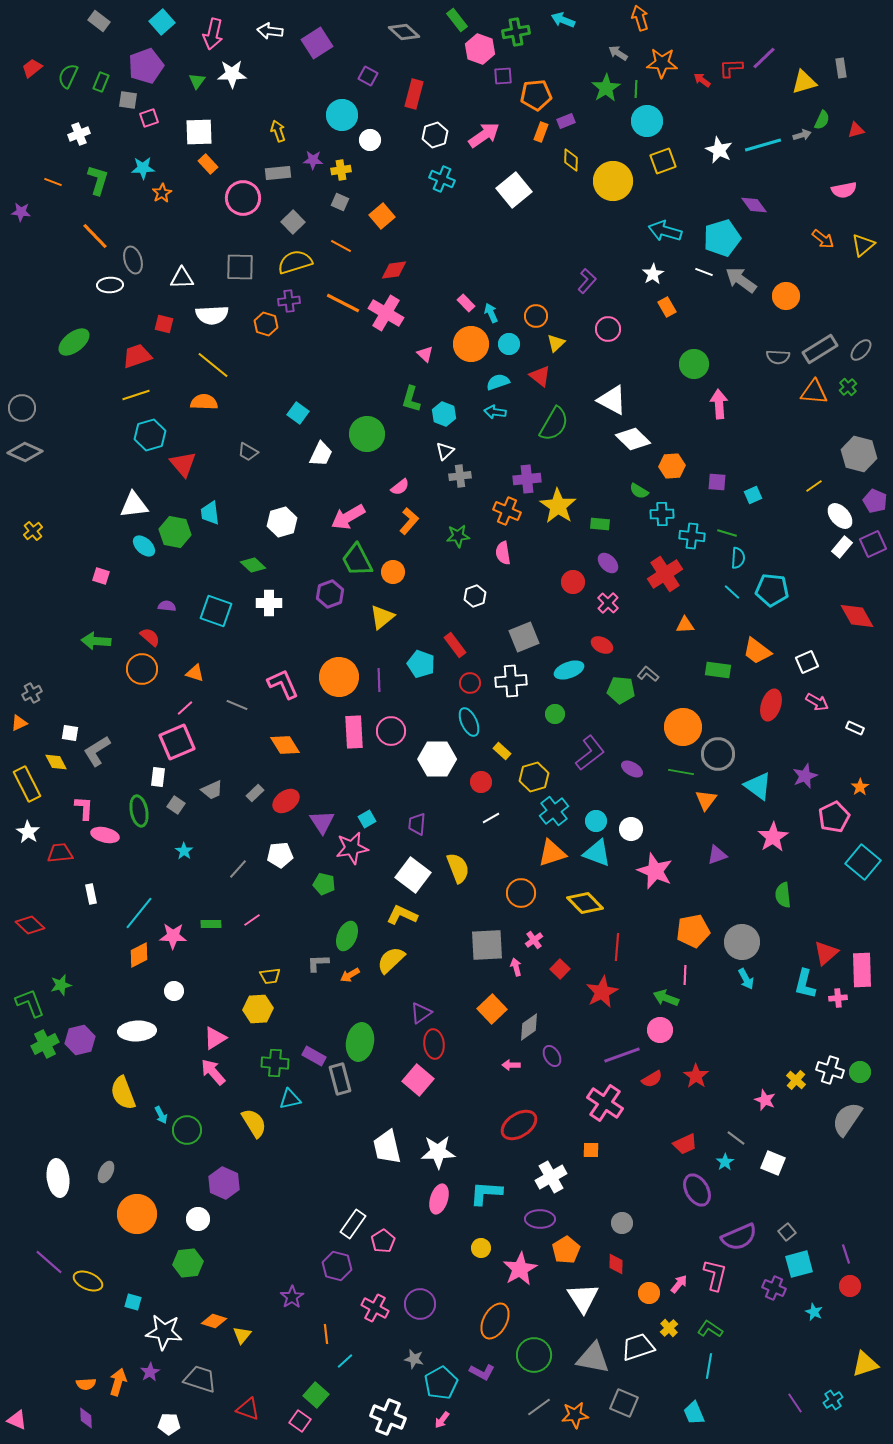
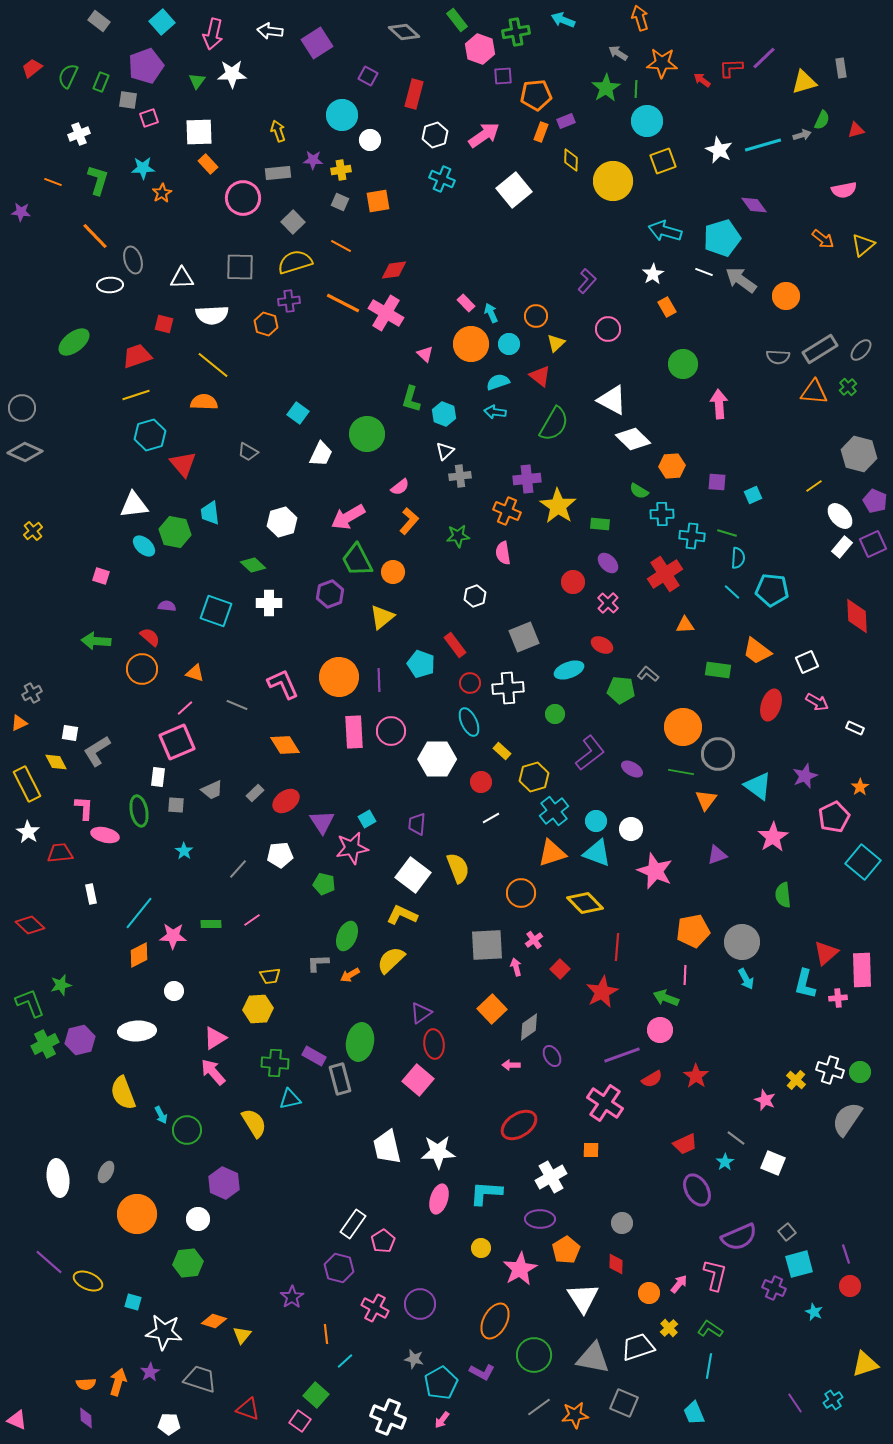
orange square at (382, 216): moved 4 px left, 15 px up; rotated 30 degrees clockwise
green circle at (694, 364): moved 11 px left
red diamond at (857, 616): rotated 27 degrees clockwise
white cross at (511, 681): moved 3 px left, 7 px down
gray square at (176, 805): rotated 30 degrees counterclockwise
purple hexagon at (337, 1266): moved 2 px right, 2 px down
